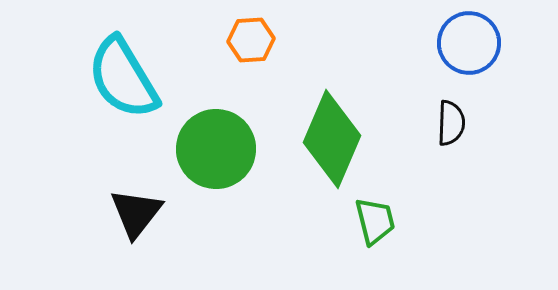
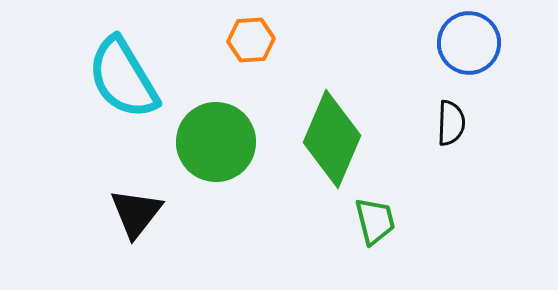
green circle: moved 7 px up
